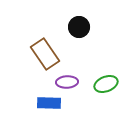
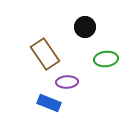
black circle: moved 6 px right
green ellipse: moved 25 px up; rotated 15 degrees clockwise
blue rectangle: rotated 20 degrees clockwise
